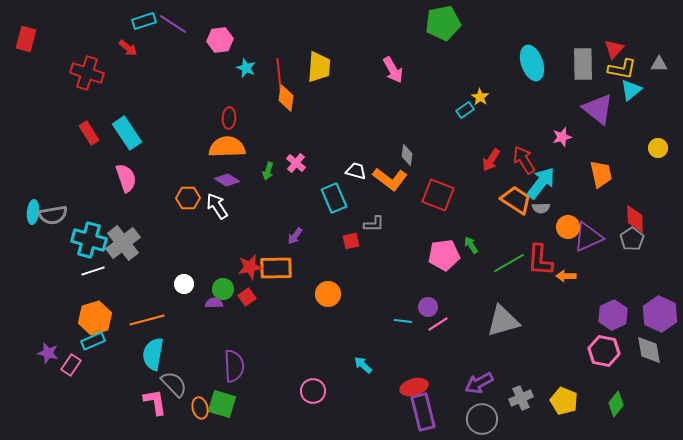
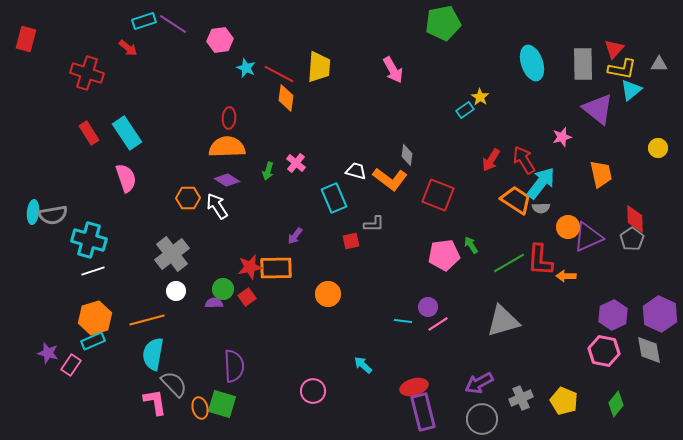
red line at (279, 74): rotated 56 degrees counterclockwise
gray cross at (123, 243): moved 49 px right, 11 px down
white circle at (184, 284): moved 8 px left, 7 px down
